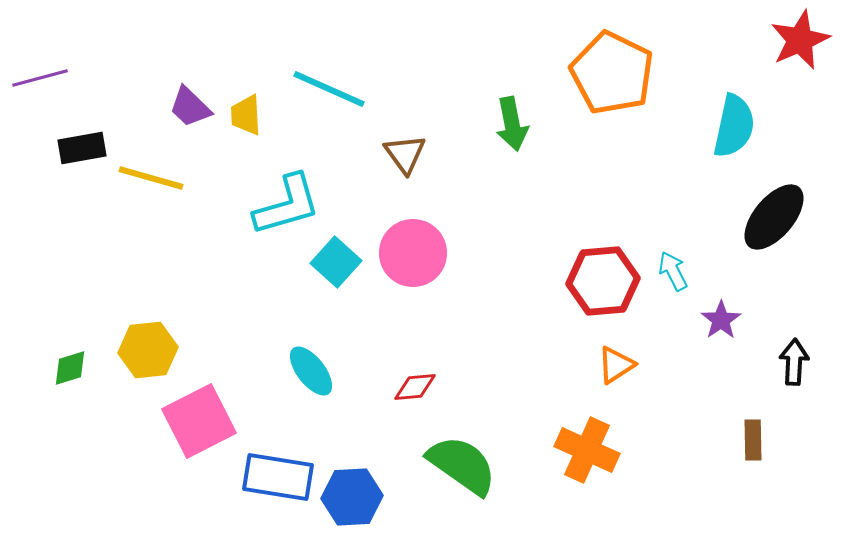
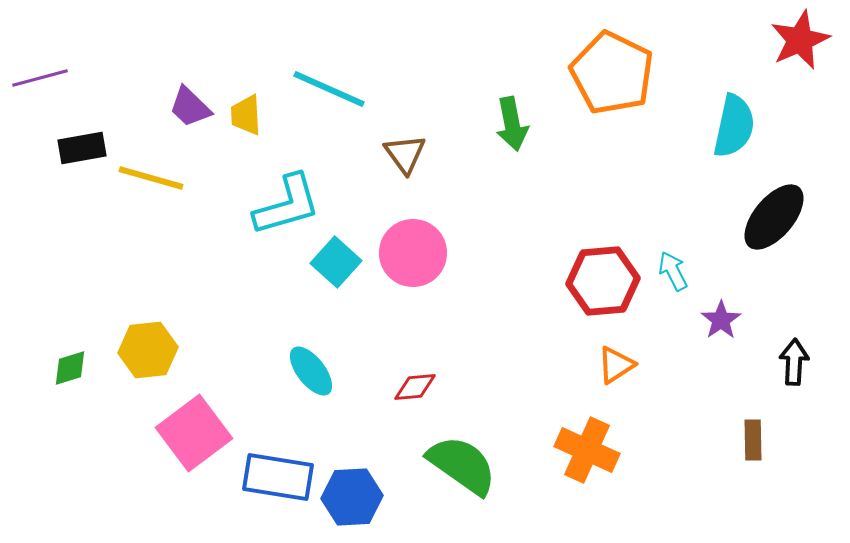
pink square: moved 5 px left, 12 px down; rotated 10 degrees counterclockwise
